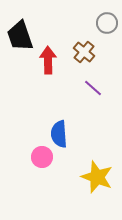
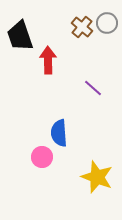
brown cross: moved 2 px left, 25 px up
blue semicircle: moved 1 px up
